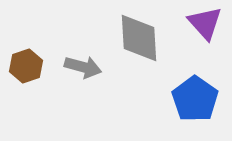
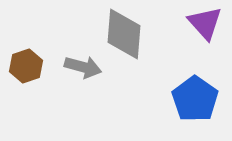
gray diamond: moved 15 px left, 4 px up; rotated 8 degrees clockwise
